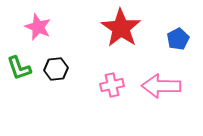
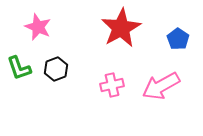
red star: rotated 9 degrees clockwise
blue pentagon: rotated 10 degrees counterclockwise
black hexagon: rotated 15 degrees counterclockwise
pink arrow: rotated 30 degrees counterclockwise
